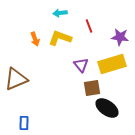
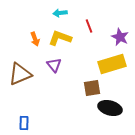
purple star: rotated 18 degrees clockwise
purple triangle: moved 27 px left
brown triangle: moved 4 px right, 5 px up
black ellipse: moved 3 px right; rotated 20 degrees counterclockwise
